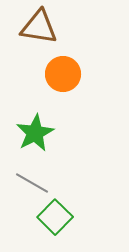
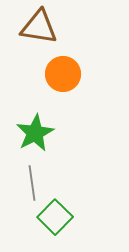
gray line: rotated 52 degrees clockwise
